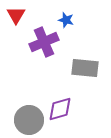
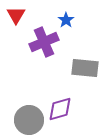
blue star: rotated 21 degrees clockwise
